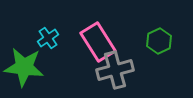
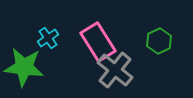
gray cross: rotated 36 degrees counterclockwise
